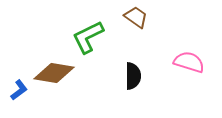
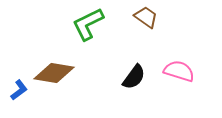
brown trapezoid: moved 10 px right
green L-shape: moved 13 px up
pink semicircle: moved 10 px left, 9 px down
black semicircle: moved 1 px right, 1 px down; rotated 36 degrees clockwise
